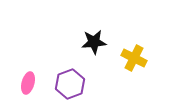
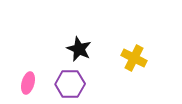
black star: moved 15 px left, 7 px down; rotated 30 degrees clockwise
purple hexagon: rotated 20 degrees clockwise
